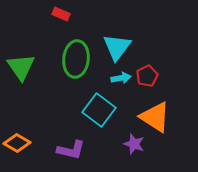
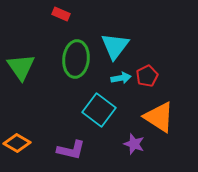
cyan triangle: moved 2 px left, 1 px up
orange triangle: moved 4 px right
